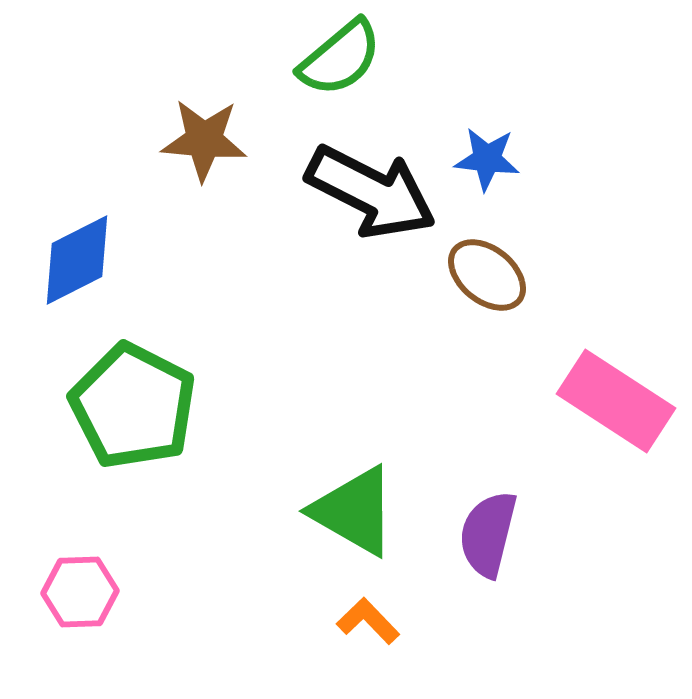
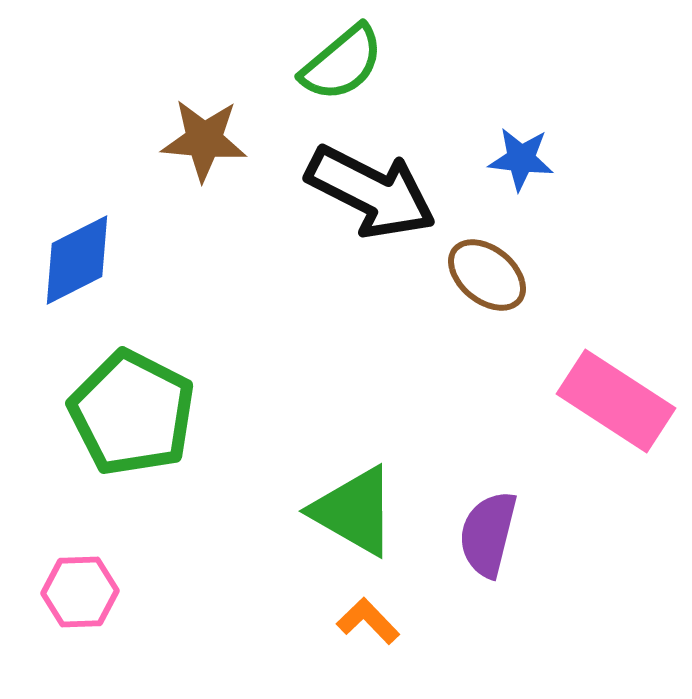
green semicircle: moved 2 px right, 5 px down
blue star: moved 34 px right
green pentagon: moved 1 px left, 7 px down
